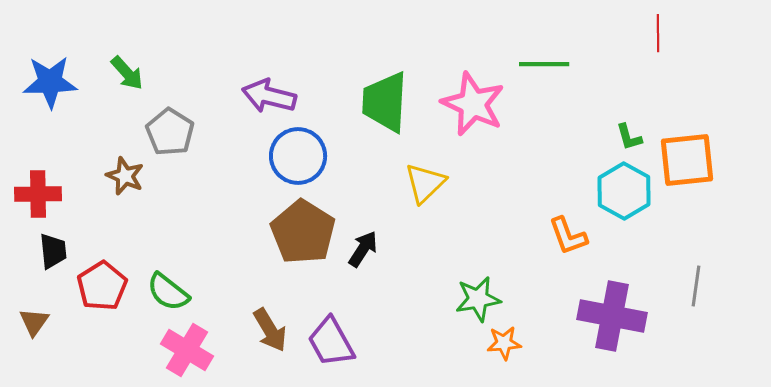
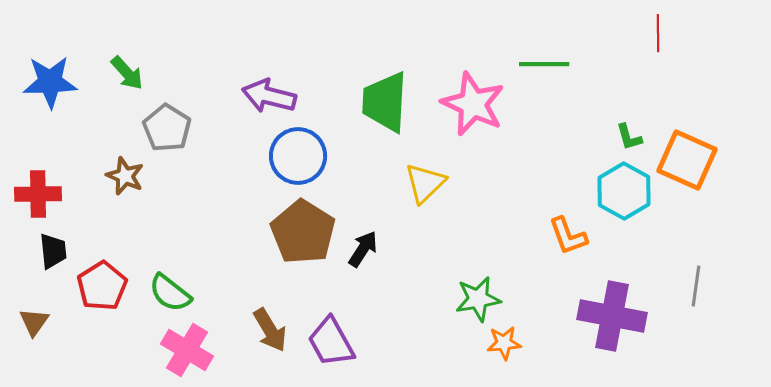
gray pentagon: moved 3 px left, 4 px up
orange square: rotated 30 degrees clockwise
green semicircle: moved 2 px right, 1 px down
